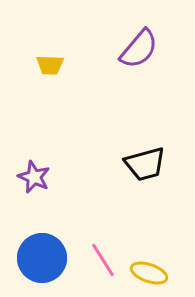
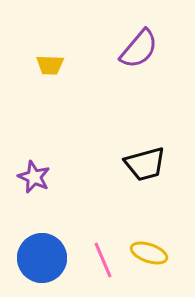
pink line: rotated 9 degrees clockwise
yellow ellipse: moved 20 px up
